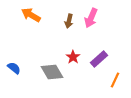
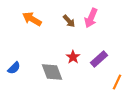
orange arrow: moved 1 px right, 4 px down
brown arrow: rotated 56 degrees counterclockwise
blue semicircle: rotated 96 degrees clockwise
gray diamond: rotated 10 degrees clockwise
orange line: moved 2 px right, 2 px down
